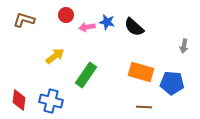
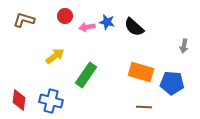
red circle: moved 1 px left, 1 px down
